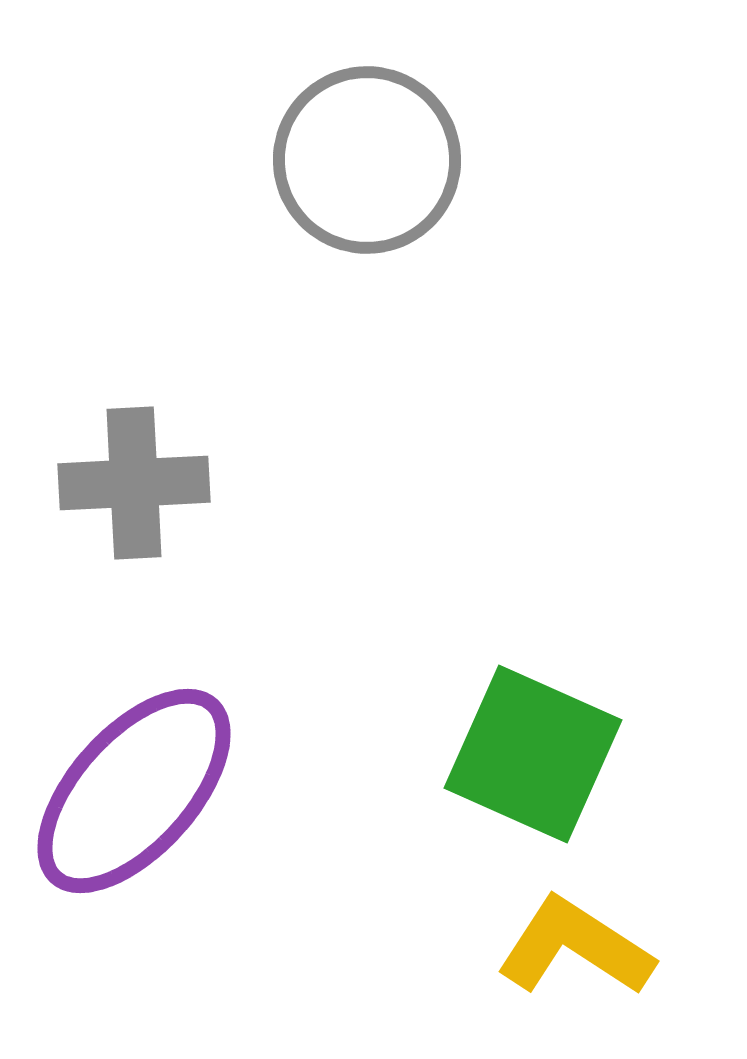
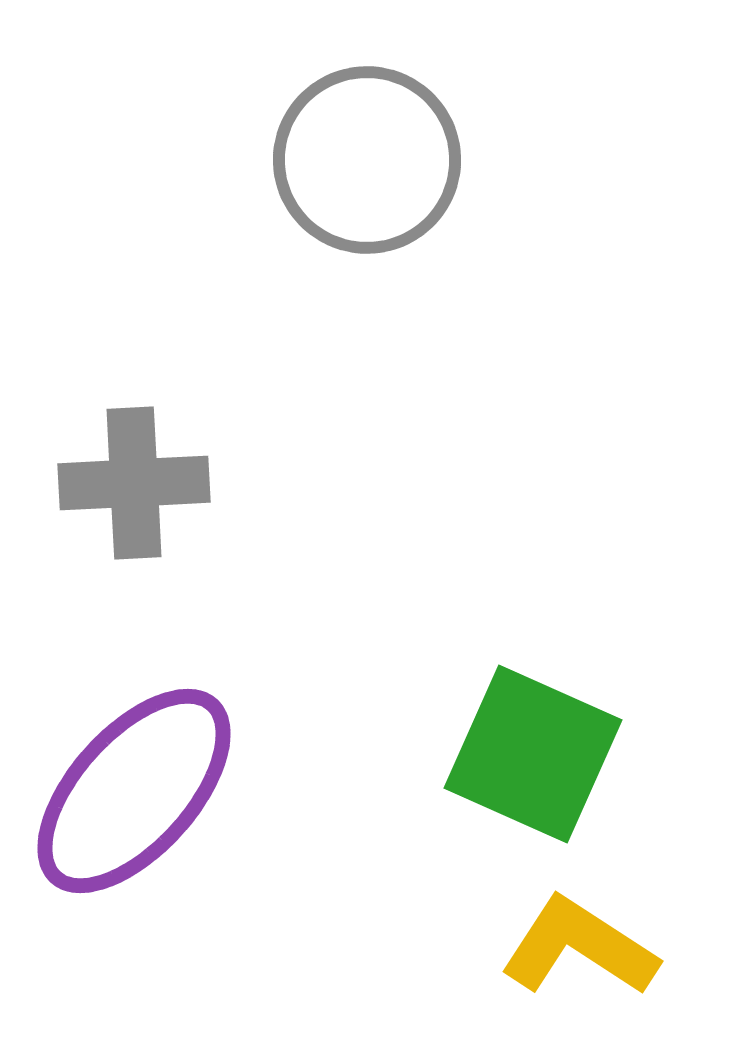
yellow L-shape: moved 4 px right
